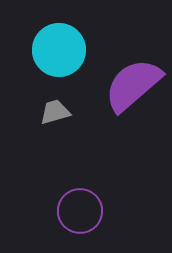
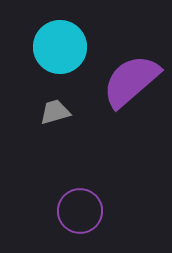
cyan circle: moved 1 px right, 3 px up
purple semicircle: moved 2 px left, 4 px up
